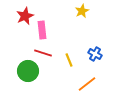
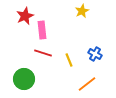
green circle: moved 4 px left, 8 px down
